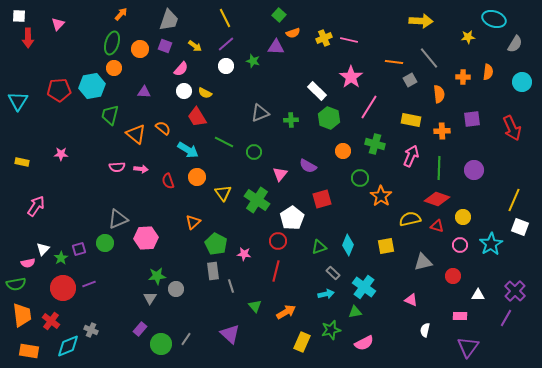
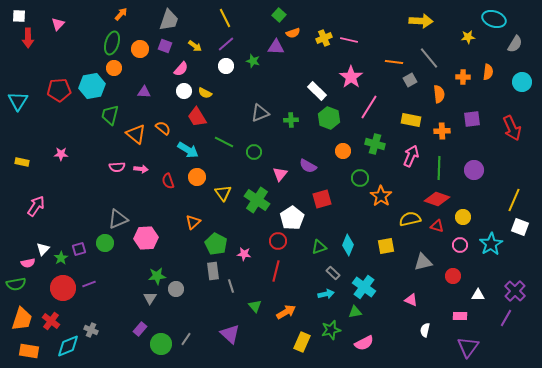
orange trapezoid at (22, 315): moved 4 px down; rotated 25 degrees clockwise
